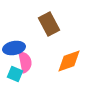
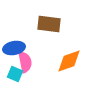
brown rectangle: rotated 55 degrees counterclockwise
